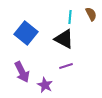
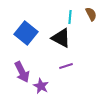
black triangle: moved 3 px left, 1 px up
purple star: moved 4 px left, 1 px down
